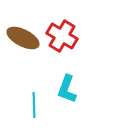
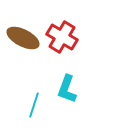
red cross: moved 1 px down
cyan line: rotated 20 degrees clockwise
